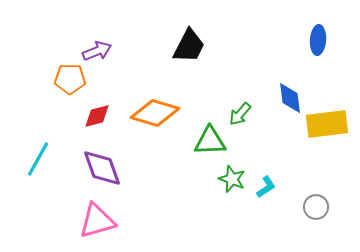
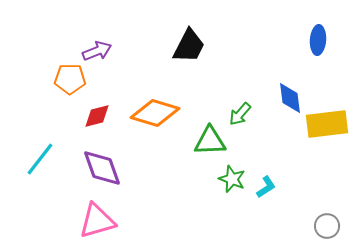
cyan line: moved 2 px right; rotated 9 degrees clockwise
gray circle: moved 11 px right, 19 px down
